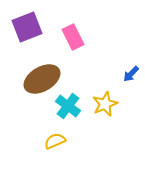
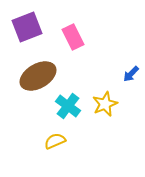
brown ellipse: moved 4 px left, 3 px up
